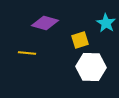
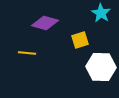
cyan star: moved 5 px left, 10 px up
white hexagon: moved 10 px right
